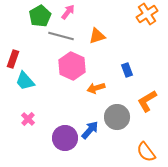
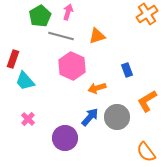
pink arrow: rotated 21 degrees counterclockwise
orange arrow: moved 1 px right
blue arrow: moved 13 px up
